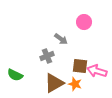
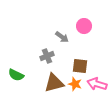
pink circle: moved 4 px down
gray arrow: moved 1 px right, 2 px up
pink arrow: moved 13 px down
green semicircle: moved 1 px right
brown triangle: rotated 15 degrees clockwise
